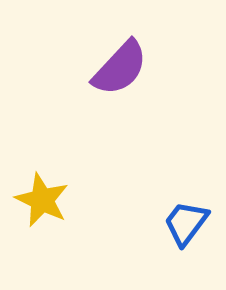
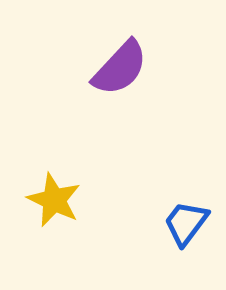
yellow star: moved 12 px right
